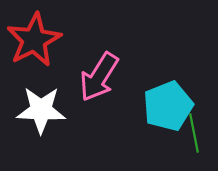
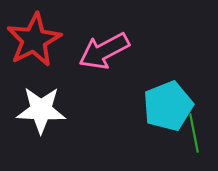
pink arrow: moved 5 px right, 26 px up; rotated 30 degrees clockwise
